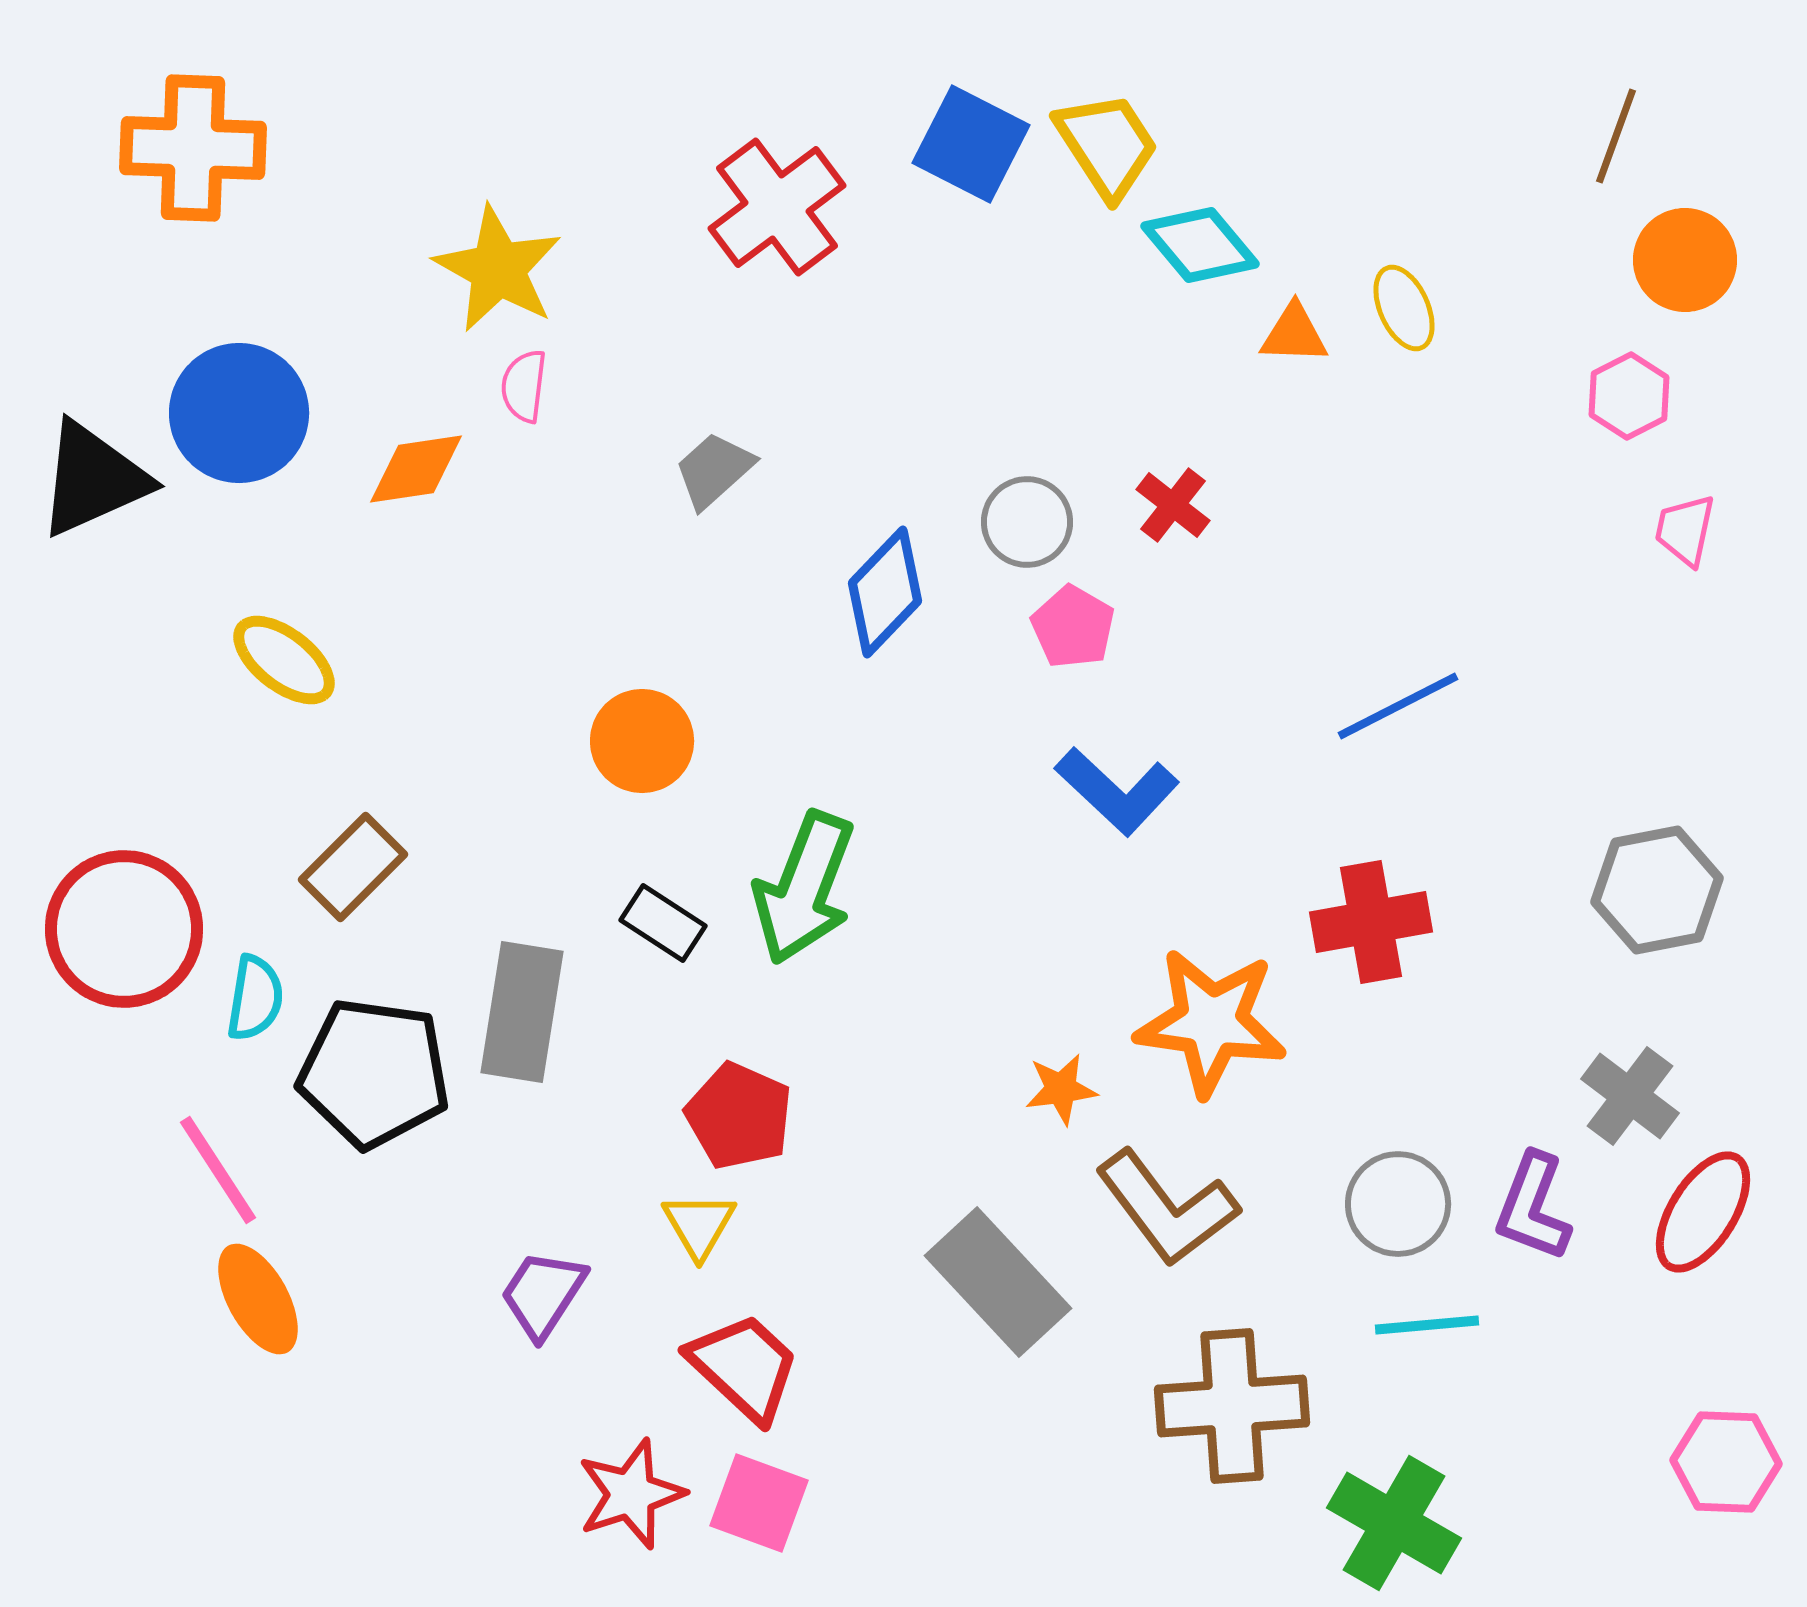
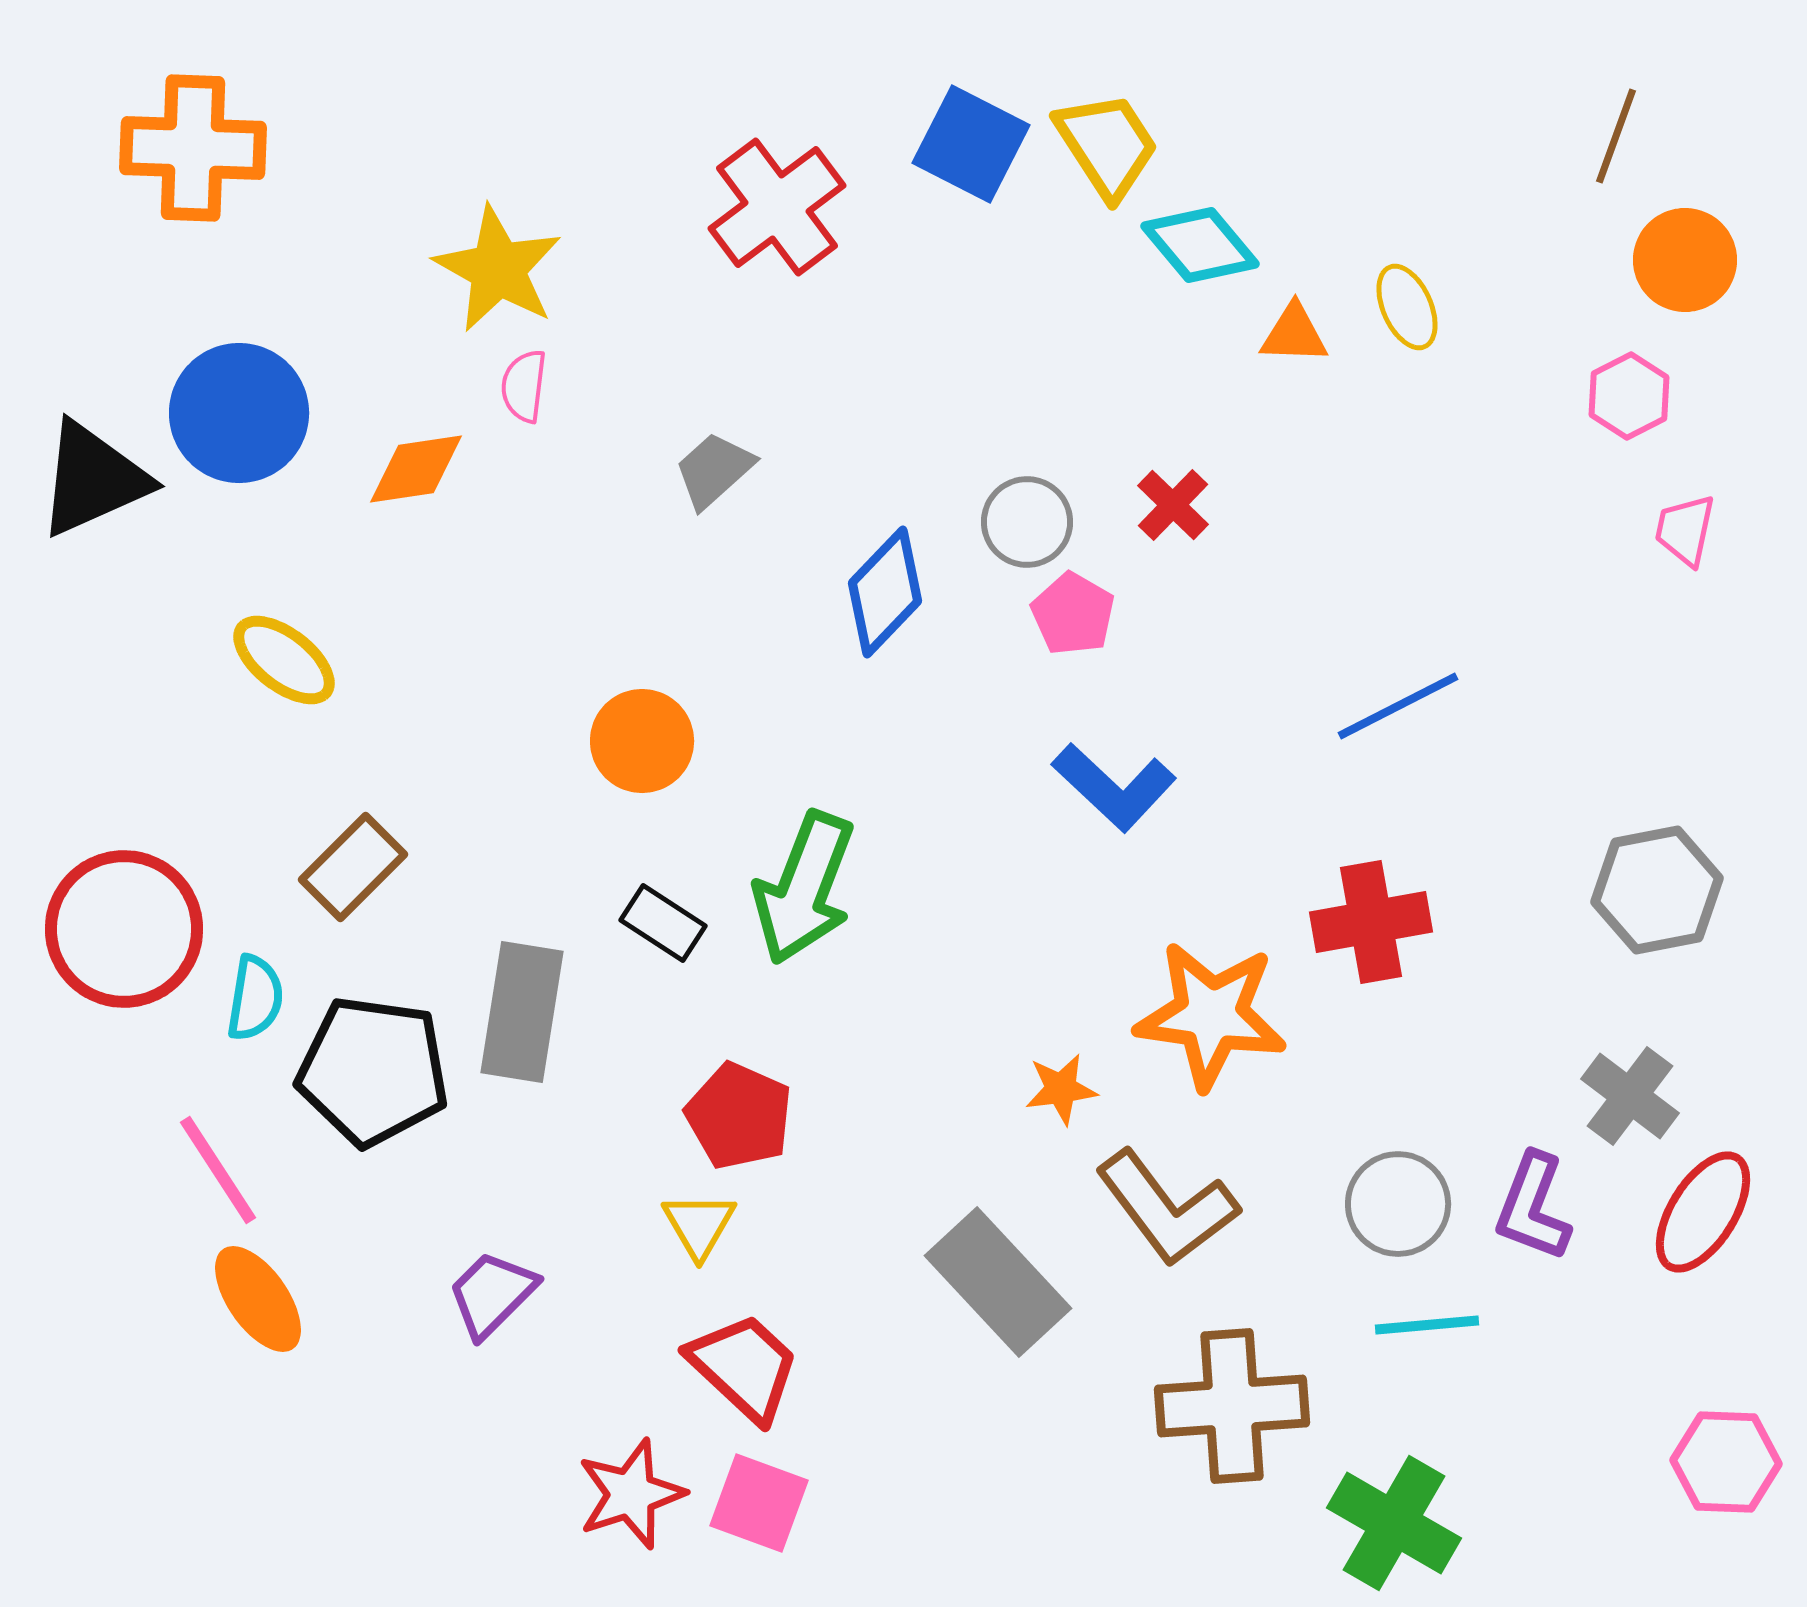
yellow ellipse at (1404, 308): moved 3 px right, 1 px up
red cross at (1173, 505): rotated 6 degrees clockwise
pink pentagon at (1073, 627): moved 13 px up
blue L-shape at (1117, 791): moved 3 px left, 4 px up
orange star at (1211, 1022): moved 7 px up
black pentagon at (374, 1073): moved 1 px left, 2 px up
purple trapezoid at (543, 1294): moved 51 px left; rotated 12 degrees clockwise
orange ellipse at (258, 1299): rotated 6 degrees counterclockwise
